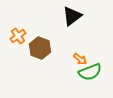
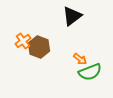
orange cross: moved 5 px right, 5 px down
brown hexagon: moved 1 px left, 1 px up
